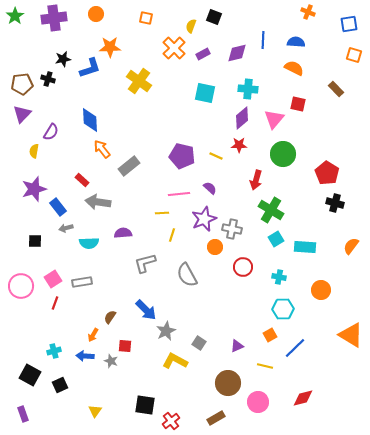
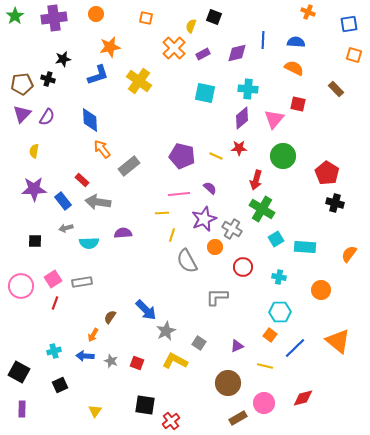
orange star at (110, 47): rotated 10 degrees counterclockwise
blue L-shape at (90, 68): moved 8 px right, 7 px down
purple semicircle at (51, 132): moved 4 px left, 15 px up
red star at (239, 145): moved 3 px down
green circle at (283, 154): moved 2 px down
purple star at (34, 189): rotated 15 degrees clockwise
blue rectangle at (58, 207): moved 5 px right, 6 px up
green cross at (271, 210): moved 9 px left, 1 px up
gray cross at (232, 229): rotated 18 degrees clockwise
orange semicircle at (351, 246): moved 2 px left, 8 px down
gray L-shape at (145, 263): moved 72 px right, 34 px down; rotated 15 degrees clockwise
gray semicircle at (187, 275): moved 14 px up
cyan hexagon at (283, 309): moved 3 px left, 3 px down
orange square at (270, 335): rotated 24 degrees counterclockwise
orange triangle at (351, 335): moved 13 px left, 6 px down; rotated 8 degrees clockwise
red square at (125, 346): moved 12 px right, 17 px down; rotated 16 degrees clockwise
black square at (30, 375): moved 11 px left, 3 px up
pink circle at (258, 402): moved 6 px right, 1 px down
purple rectangle at (23, 414): moved 1 px left, 5 px up; rotated 21 degrees clockwise
brown rectangle at (216, 418): moved 22 px right
